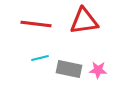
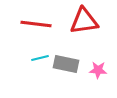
gray rectangle: moved 3 px left, 5 px up
